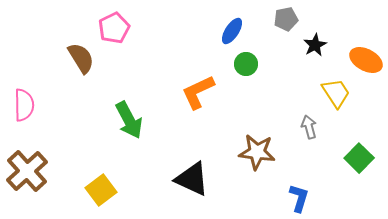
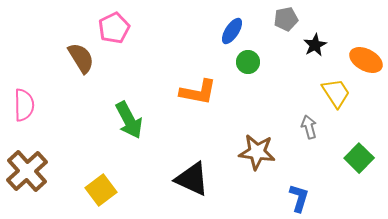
green circle: moved 2 px right, 2 px up
orange L-shape: rotated 144 degrees counterclockwise
